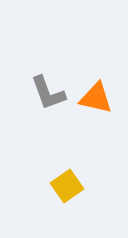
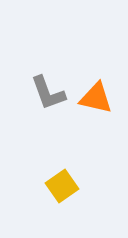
yellow square: moved 5 px left
